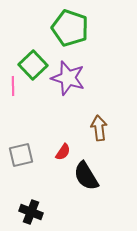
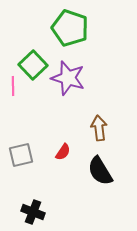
black semicircle: moved 14 px right, 5 px up
black cross: moved 2 px right
